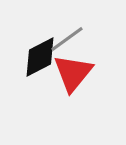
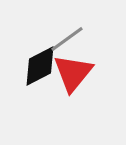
black diamond: moved 9 px down
